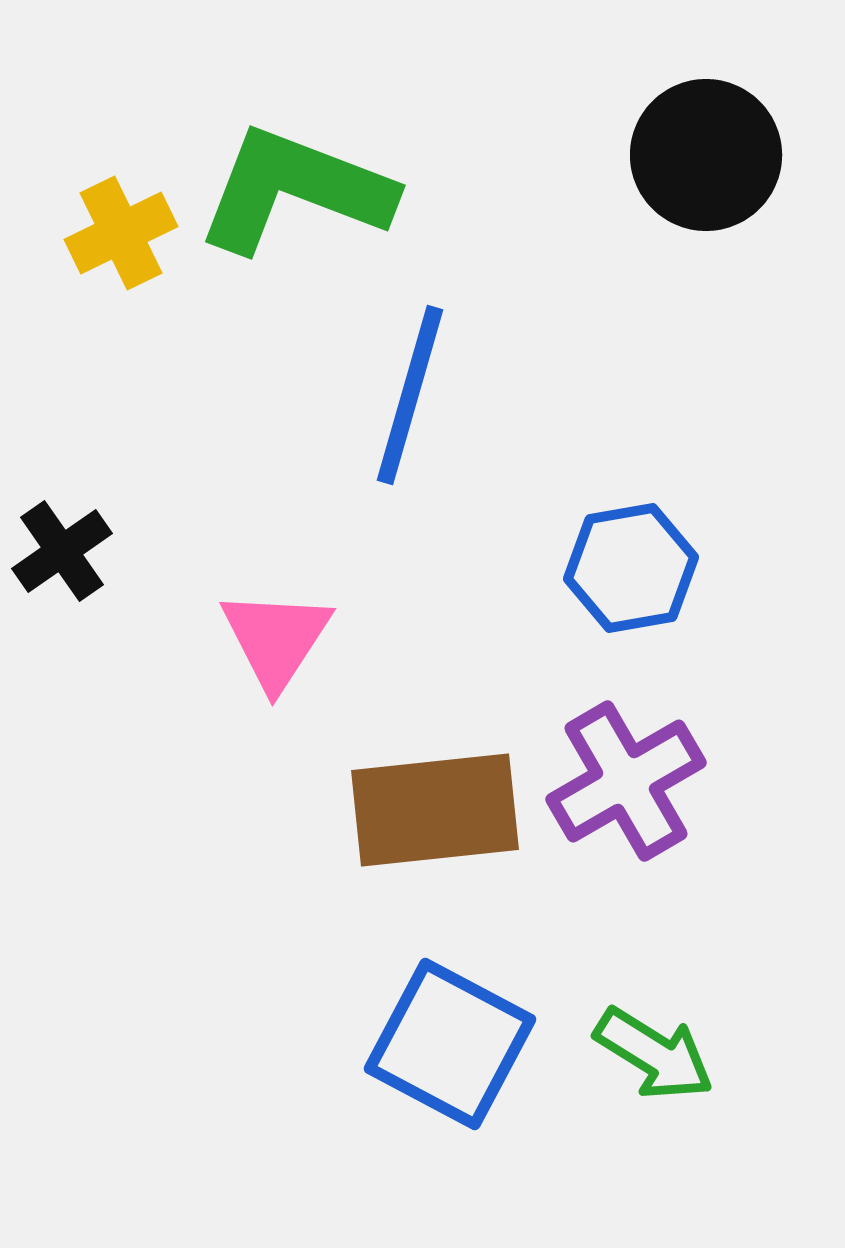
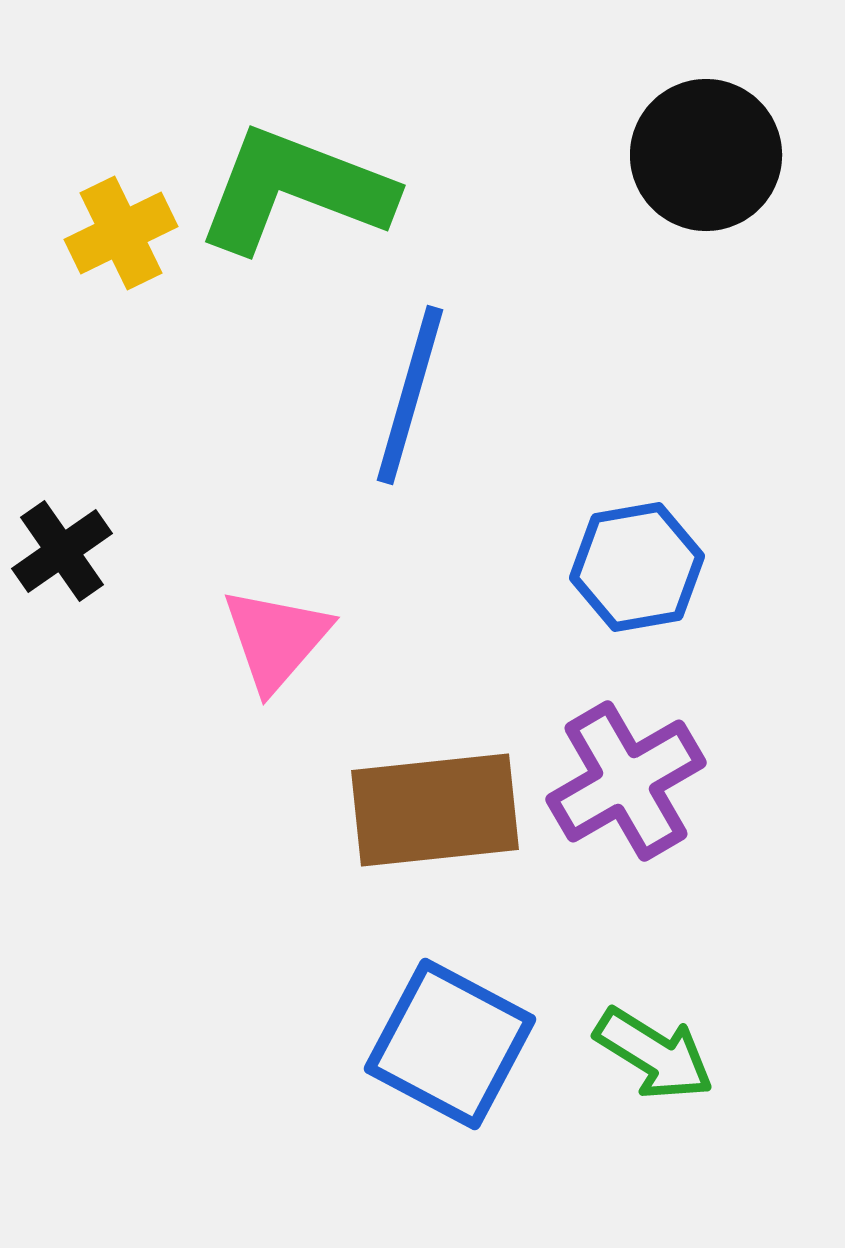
blue hexagon: moved 6 px right, 1 px up
pink triangle: rotated 8 degrees clockwise
